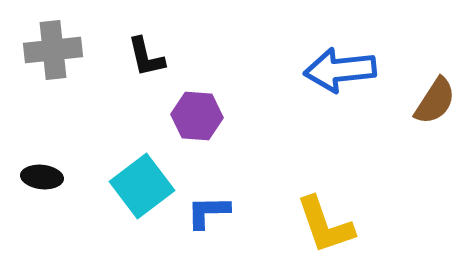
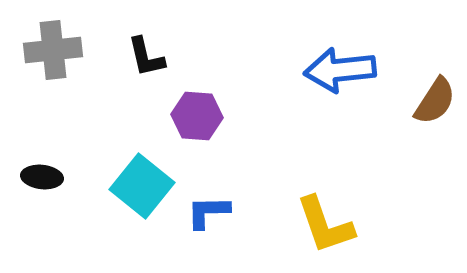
cyan square: rotated 14 degrees counterclockwise
